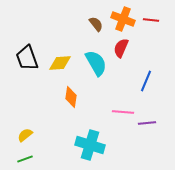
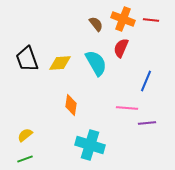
black trapezoid: moved 1 px down
orange diamond: moved 8 px down
pink line: moved 4 px right, 4 px up
